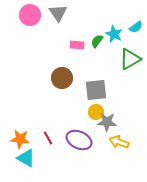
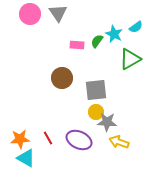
pink circle: moved 1 px up
orange star: rotated 12 degrees counterclockwise
